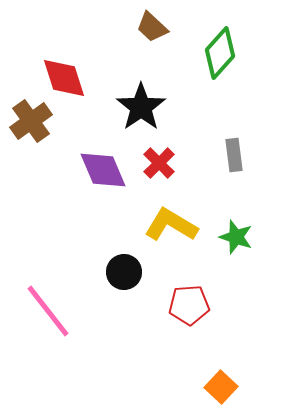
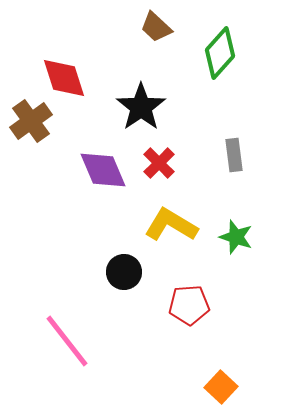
brown trapezoid: moved 4 px right
pink line: moved 19 px right, 30 px down
